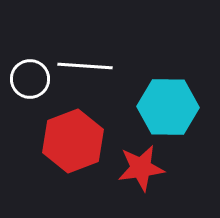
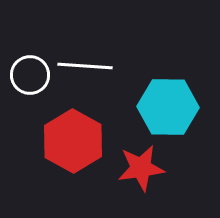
white circle: moved 4 px up
red hexagon: rotated 10 degrees counterclockwise
